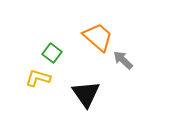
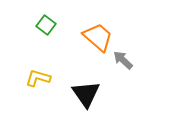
green square: moved 6 px left, 28 px up
